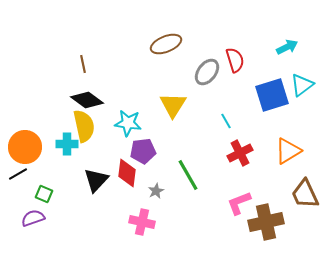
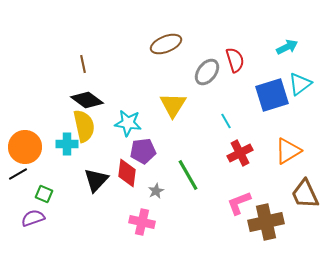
cyan triangle: moved 2 px left, 1 px up
